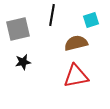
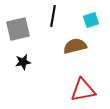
black line: moved 1 px right, 1 px down
brown semicircle: moved 1 px left, 3 px down
red triangle: moved 7 px right, 14 px down
